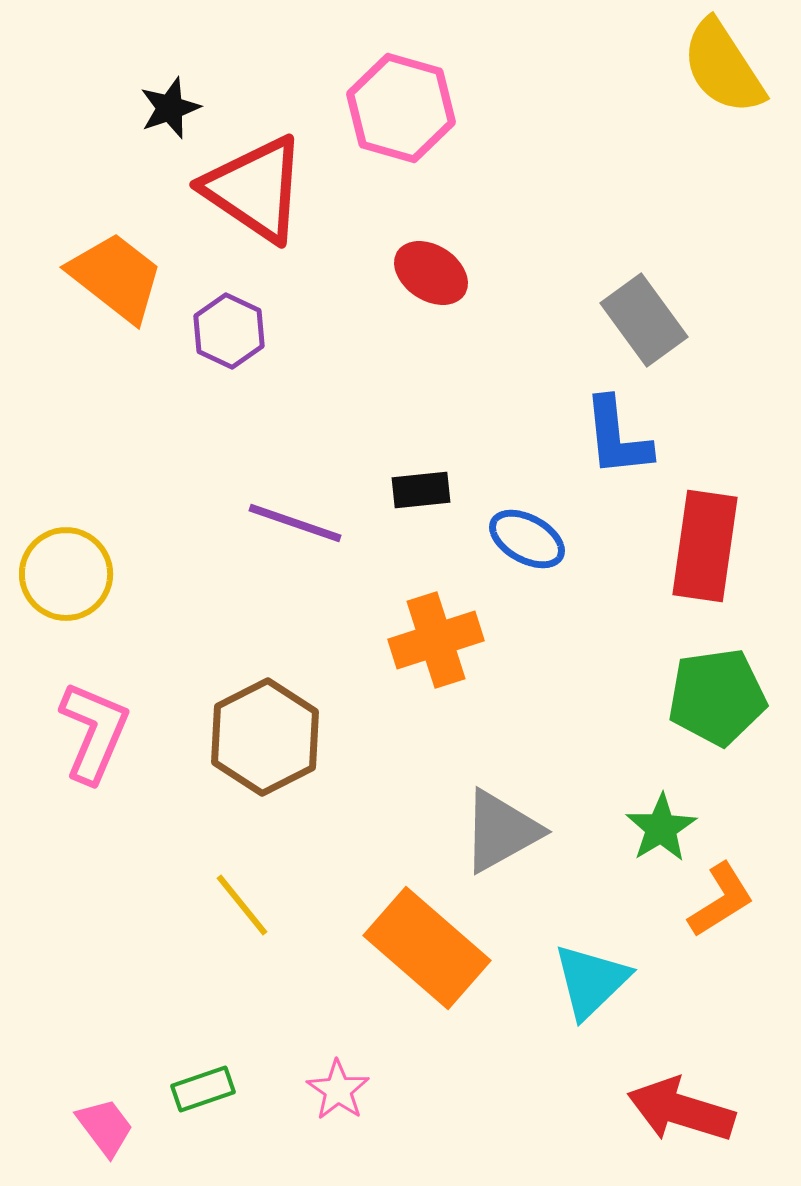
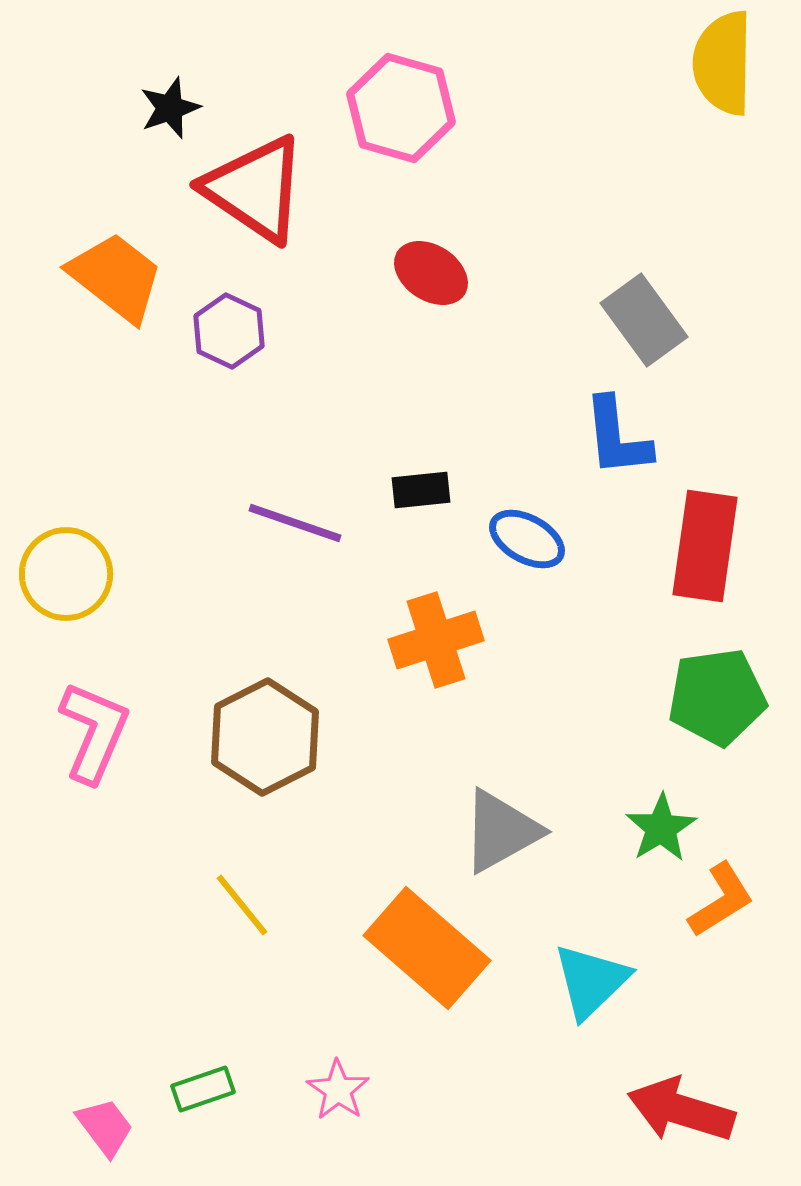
yellow semicircle: moved 4 px up; rotated 34 degrees clockwise
